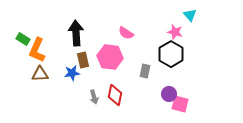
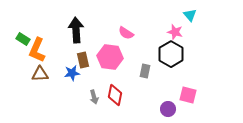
black arrow: moved 3 px up
purple circle: moved 1 px left, 15 px down
pink square: moved 8 px right, 9 px up
